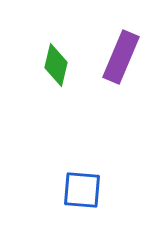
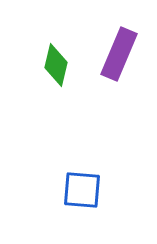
purple rectangle: moved 2 px left, 3 px up
